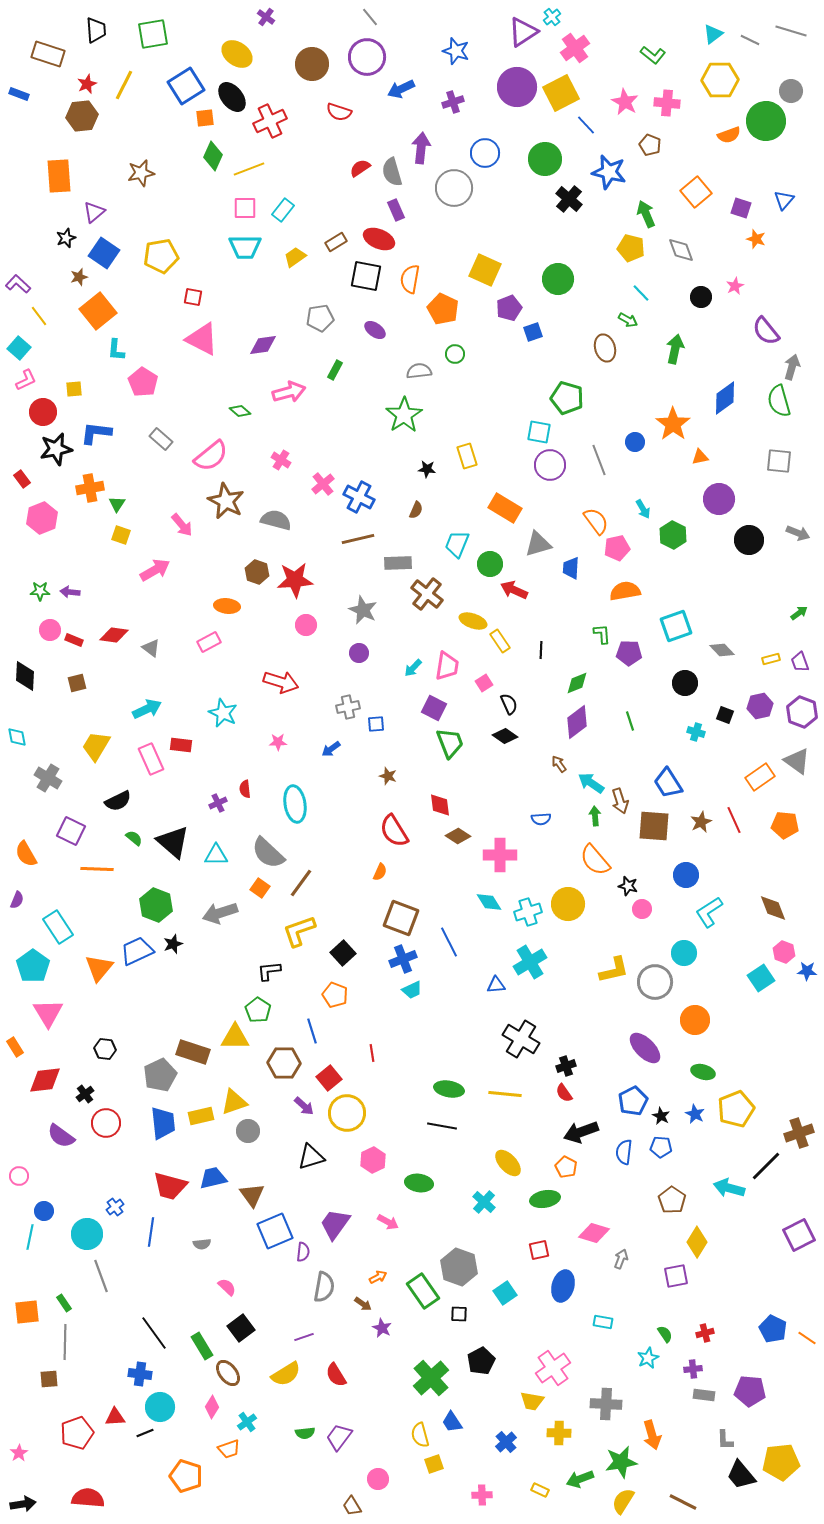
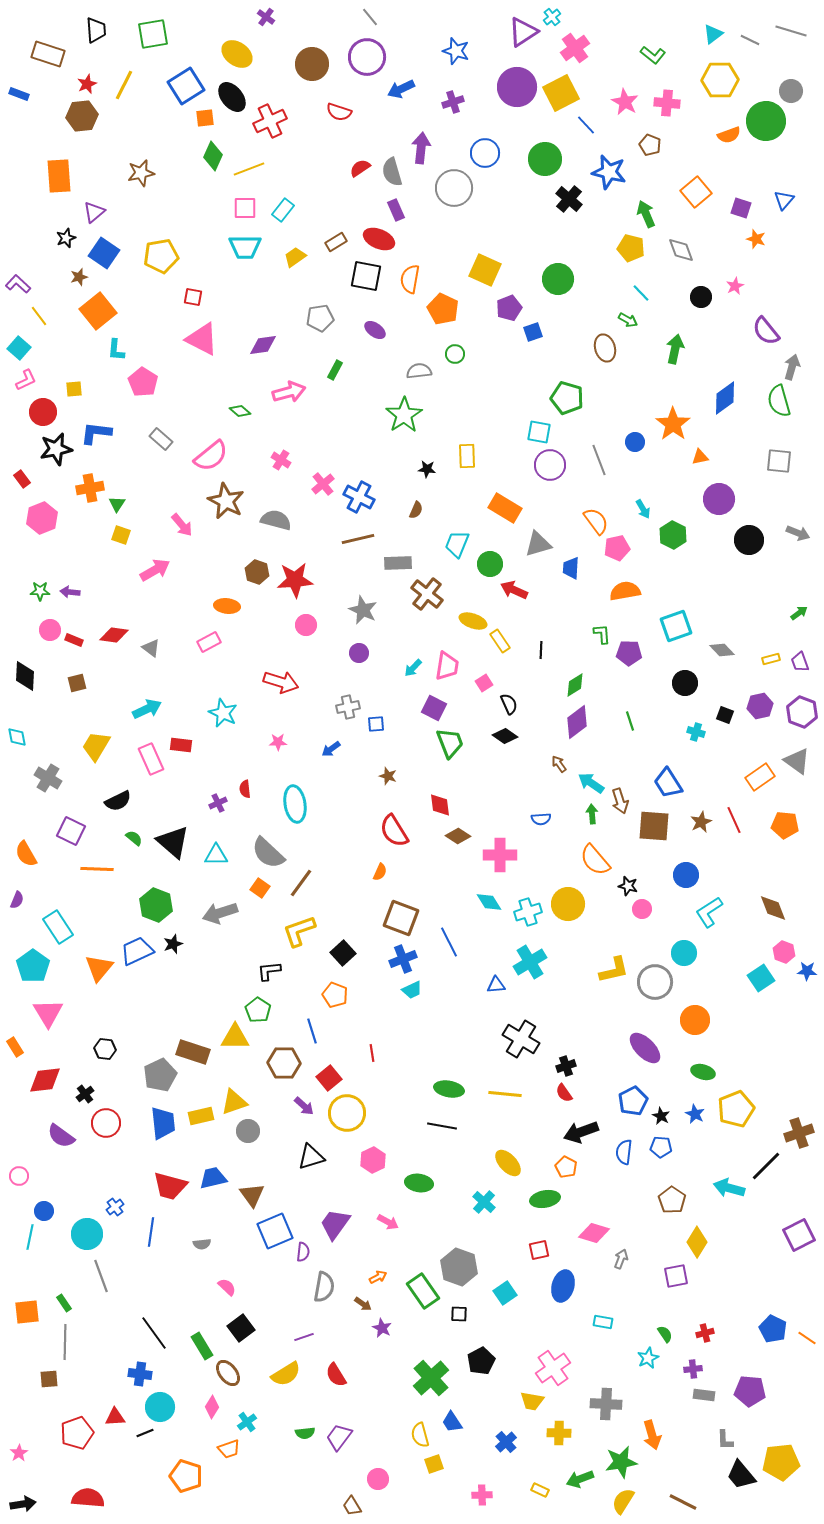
yellow rectangle at (467, 456): rotated 15 degrees clockwise
green diamond at (577, 683): moved 2 px left, 2 px down; rotated 10 degrees counterclockwise
green arrow at (595, 816): moved 3 px left, 2 px up
